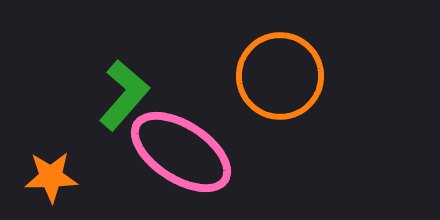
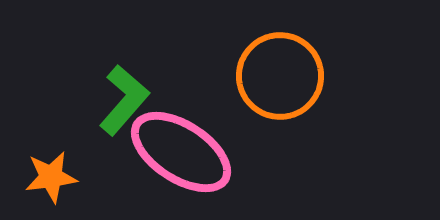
green L-shape: moved 5 px down
orange star: rotated 6 degrees counterclockwise
